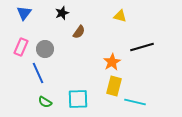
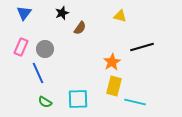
brown semicircle: moved 1 px right, 4 px up
